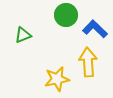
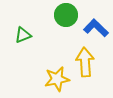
blue L-shape: moved 1 px right, 1 px up
yellow arrow: moved 3 px left
